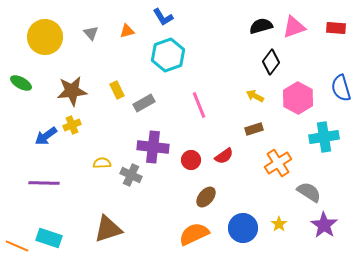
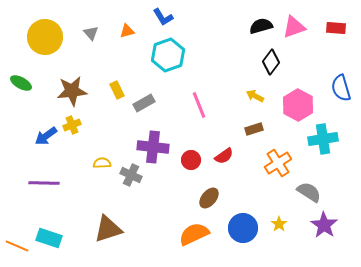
pink hexagon: moved 7 px down
cyan cross: moved 1 px left, 2 px down
brown ellipse: moved 3 px right, 1 px down
